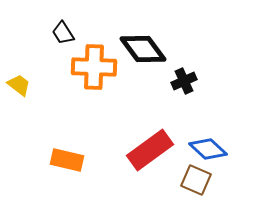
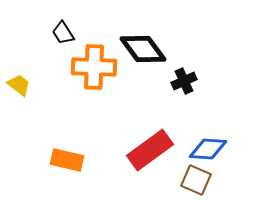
blue diamond: rotated 39 degrees counterclockwise
